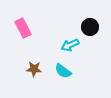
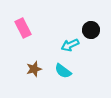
black circle: moved 1 px right, 3 px down
brown star: rotated 21 degrees counterclockwise
